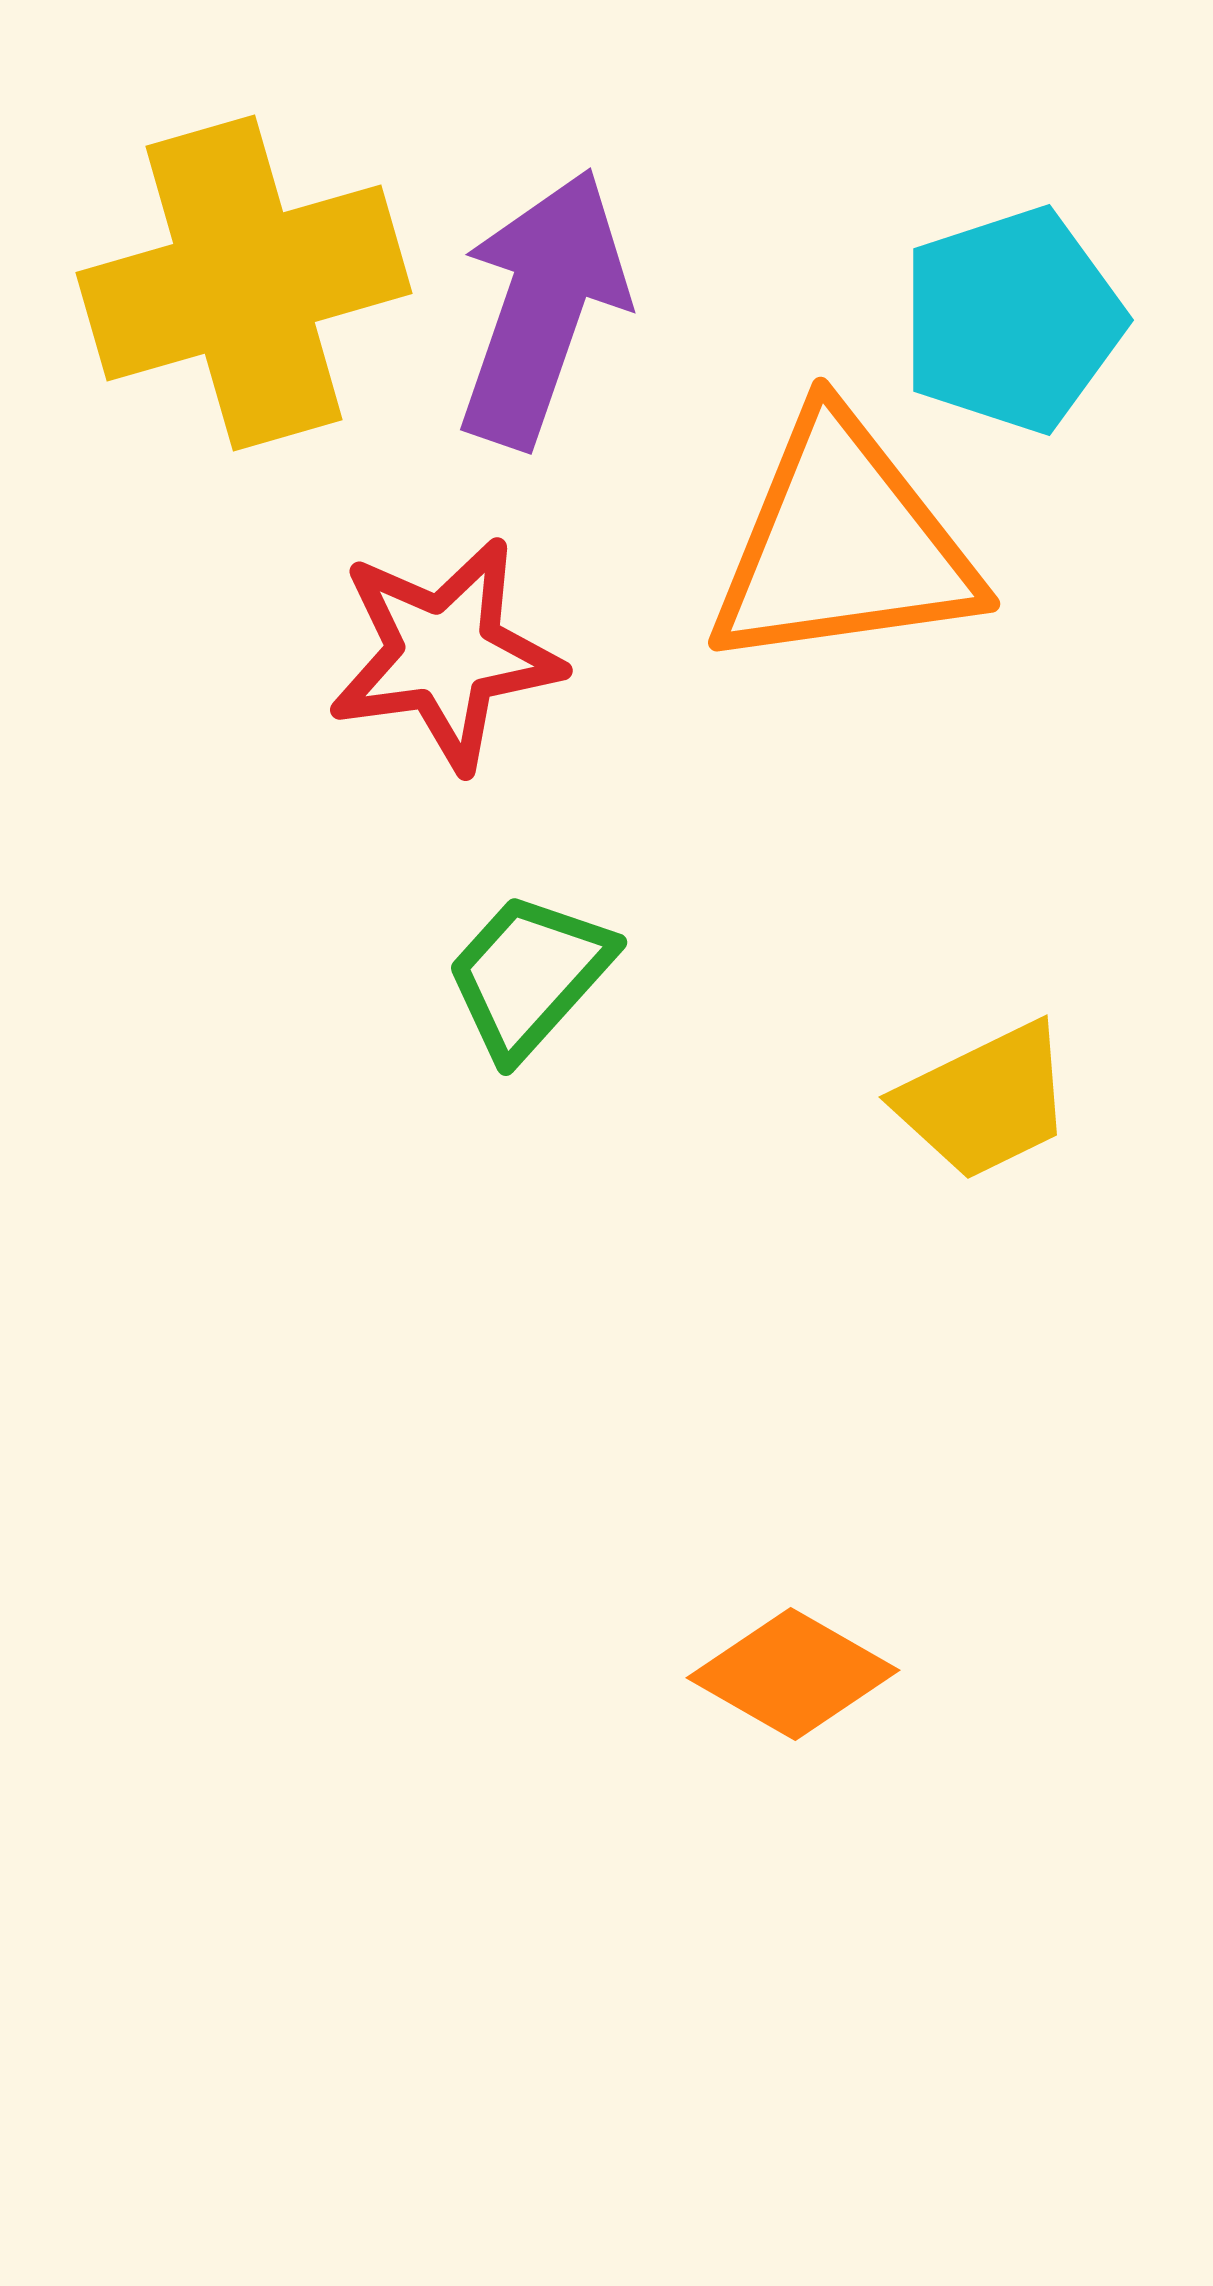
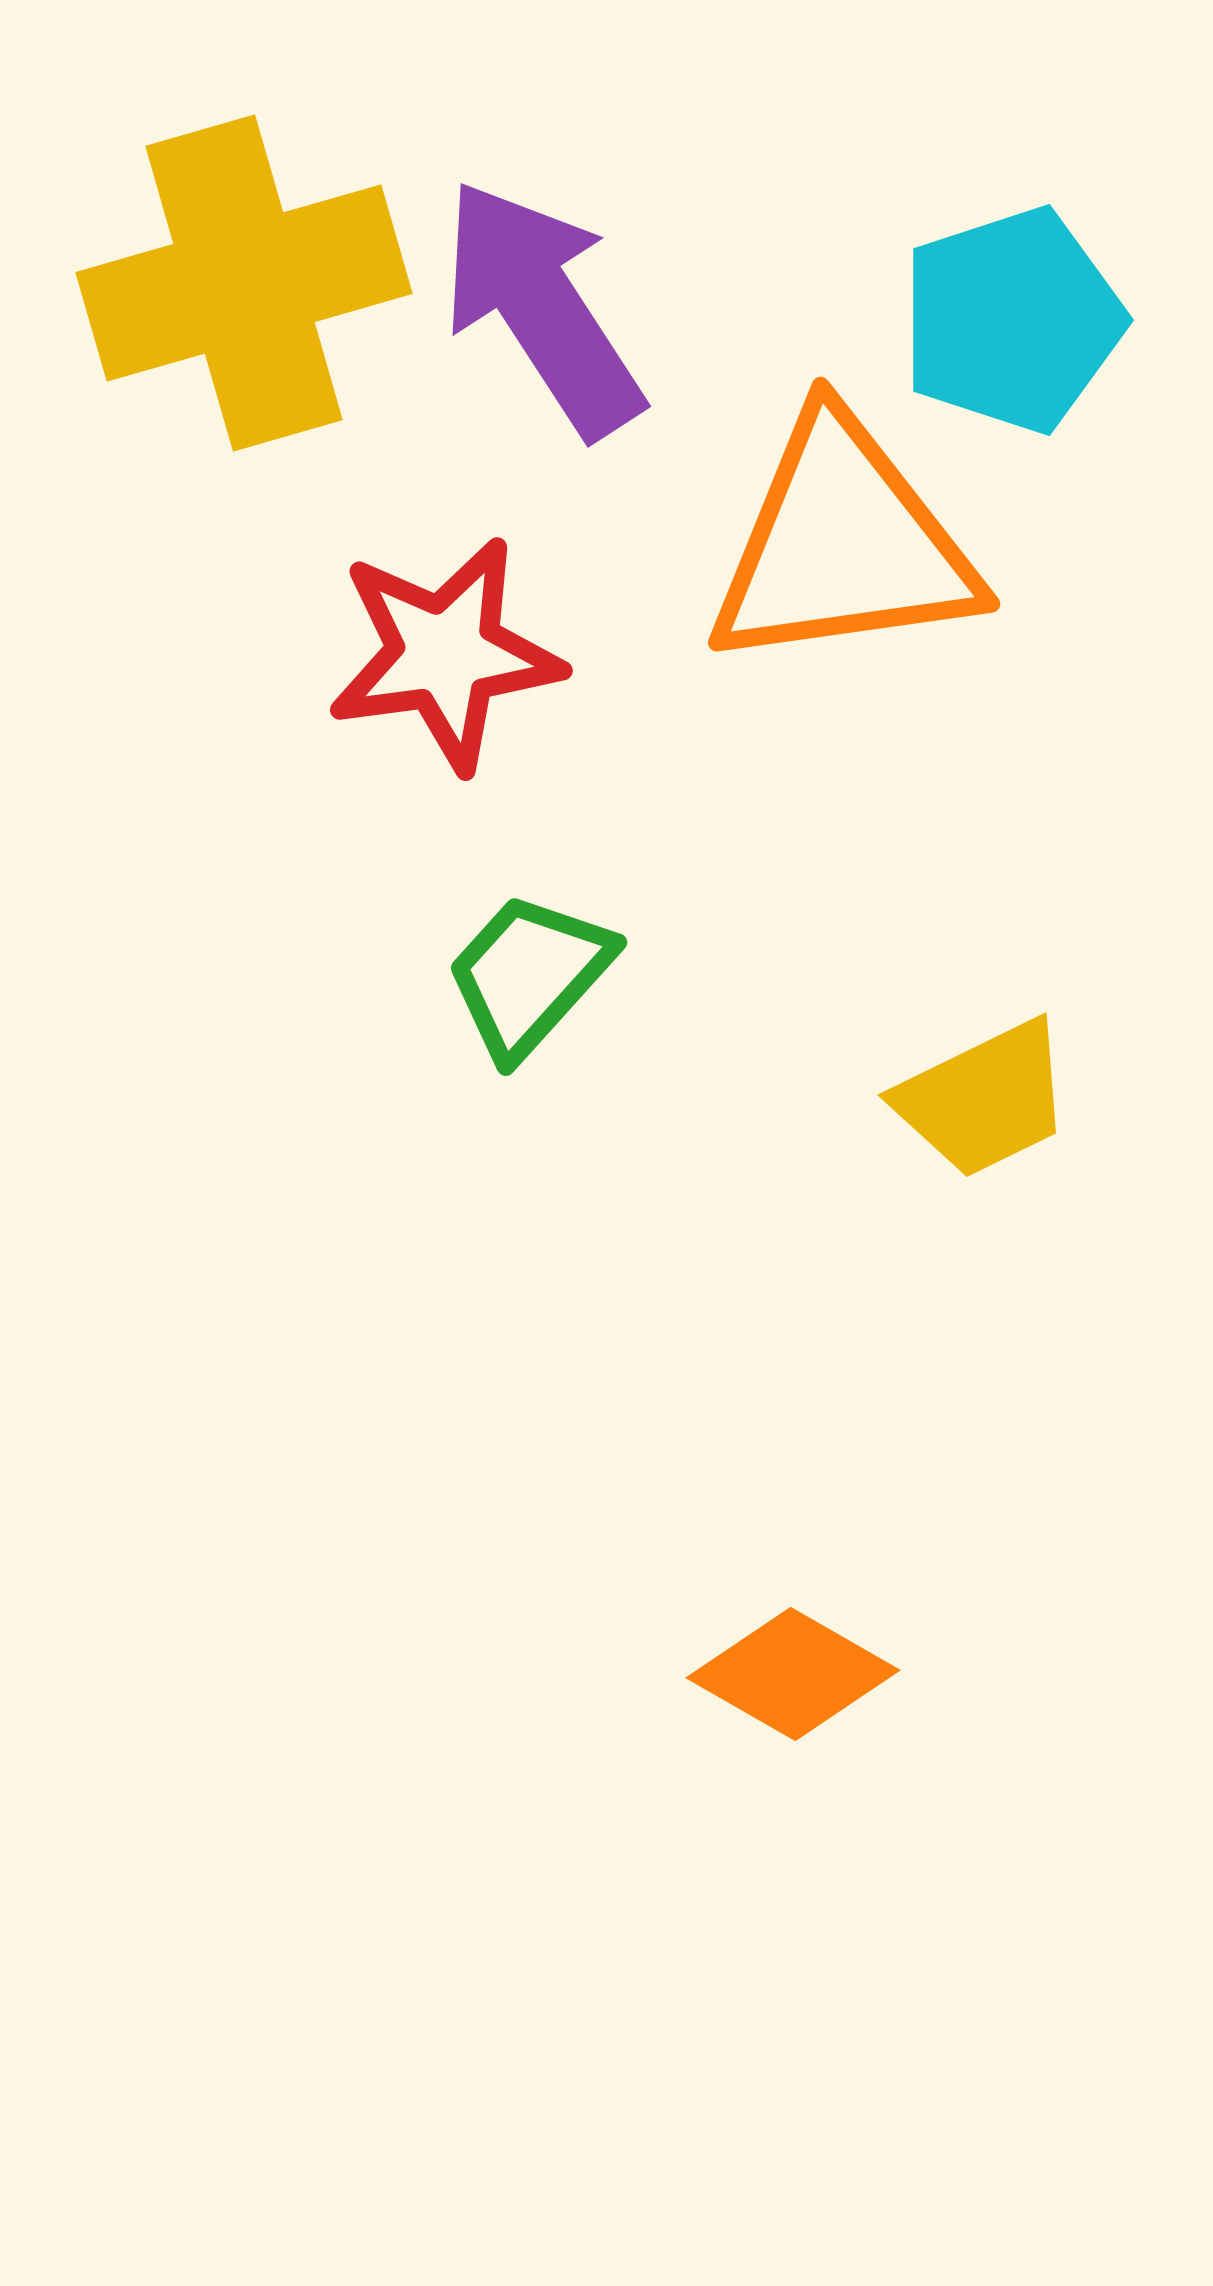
purple arrow: rotated 52 degrees counterclockwise
yellow trapezoid: moved 1 px left, 2 px up
